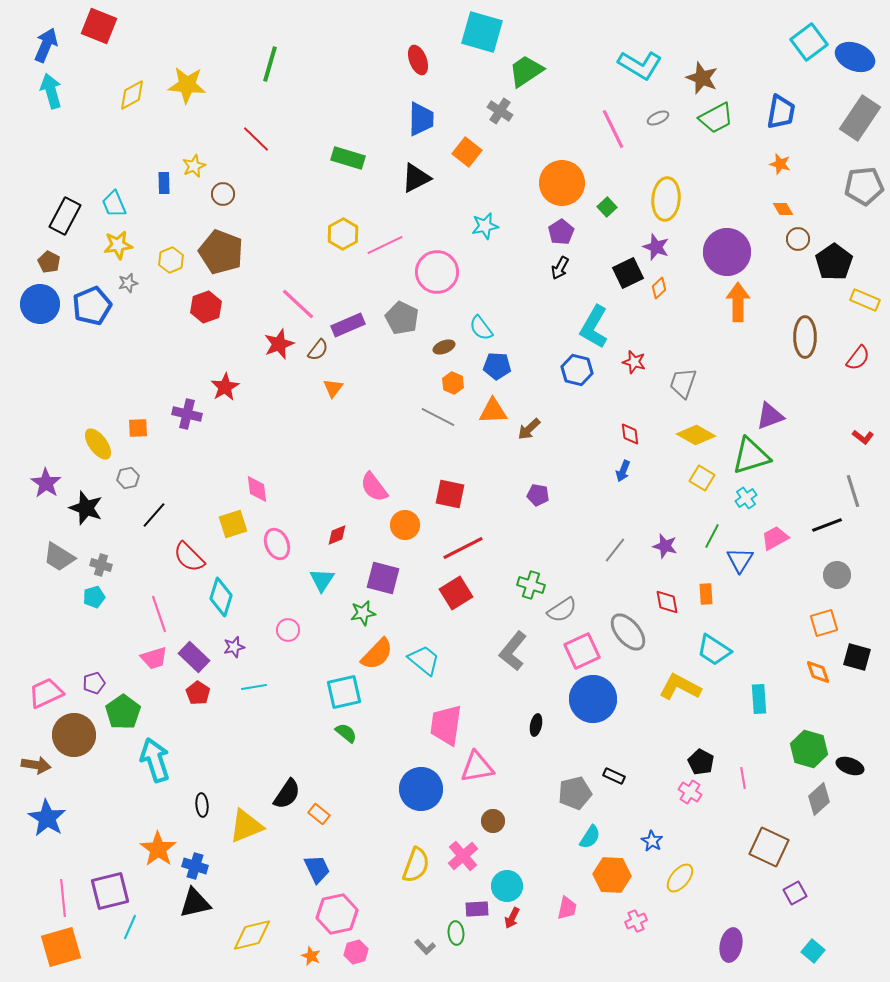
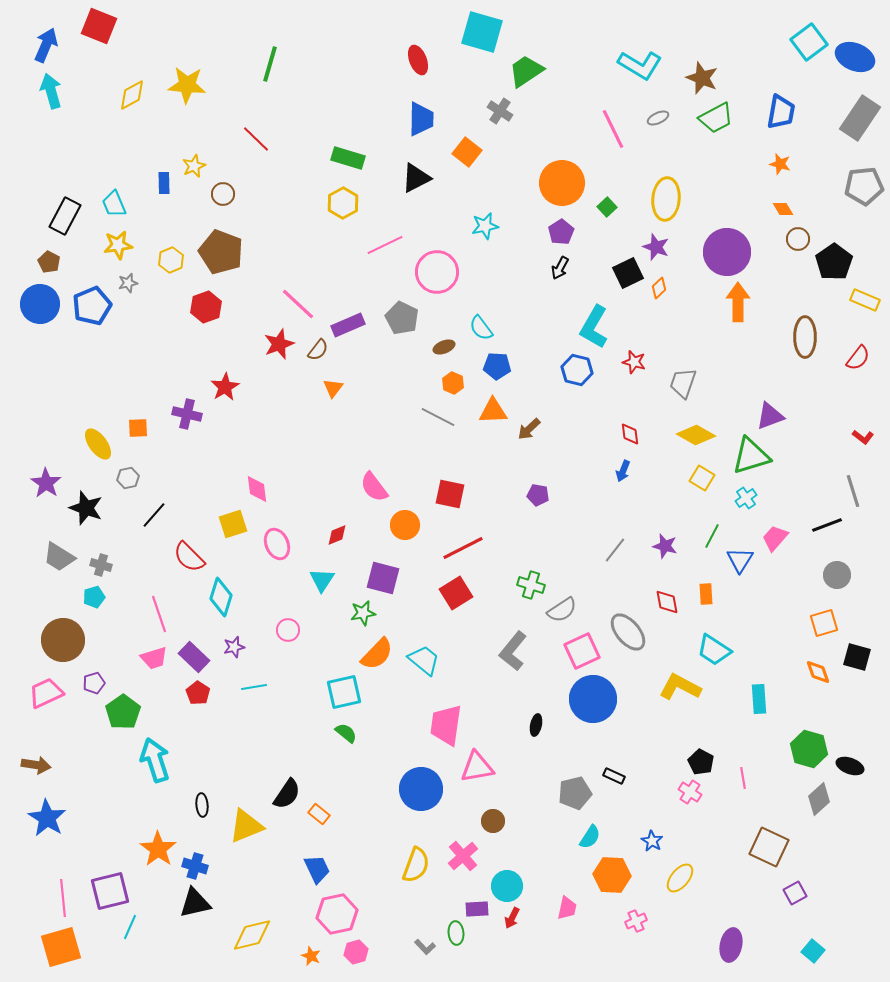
yellow hexagon at (343, 234): moved 31 px up
pink trapezoid at (775, 538): rotated 20 degrees counterclockwise
brown circle at (74, 735): moved 11 px left, 95 px up
